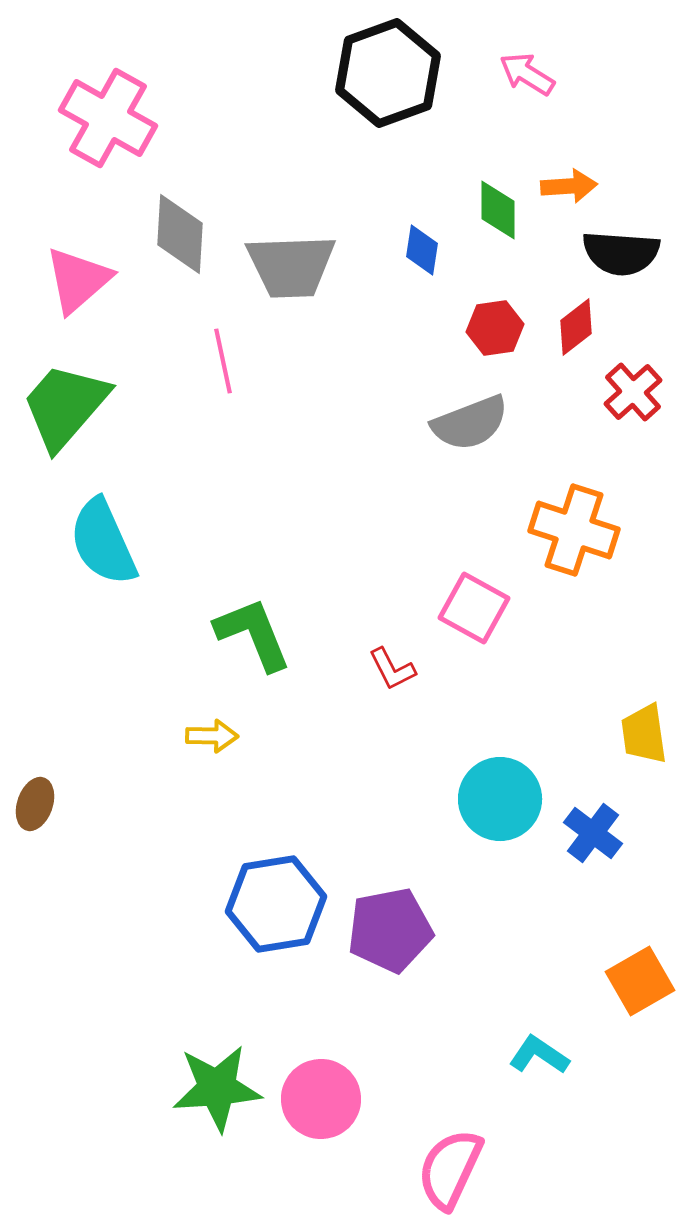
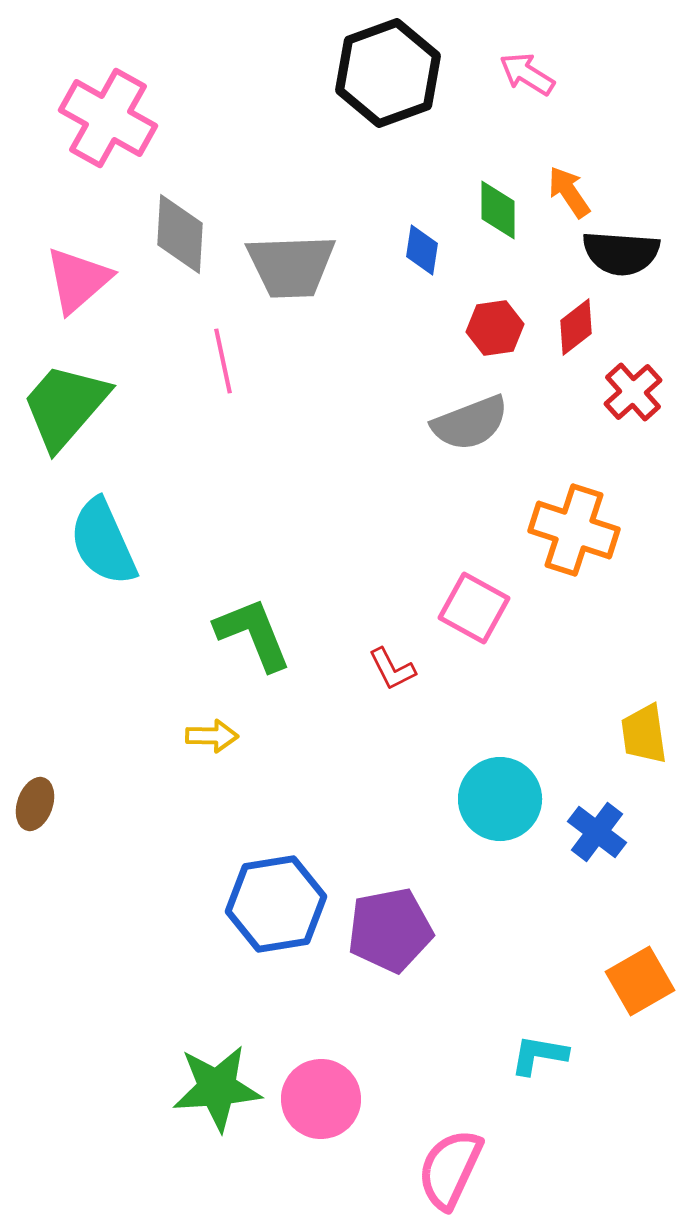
orange arrow: moved 6 px down; rotated 120 degrees counterclockwise
blue cross: moved 4 px right, 1 px up
cyan L-shape: rotated 24 degrees counterclockwise
